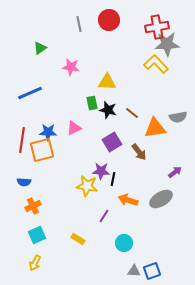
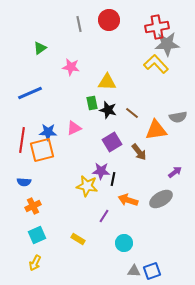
orange triangle: moved 1 px right, 2 px down
